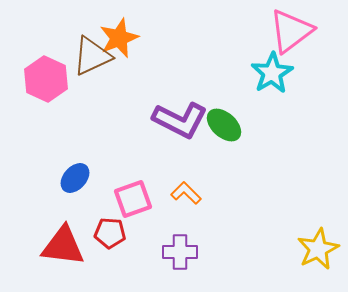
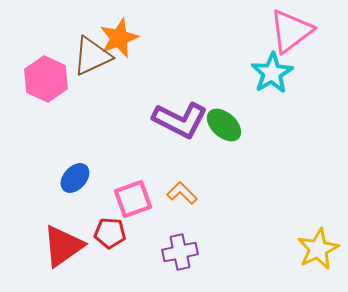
orange L-shape: moved 4 px left
red triangle: rotated 42 degrees counterclockwise
purple cross: rotated 12 degrees counterclockwise
